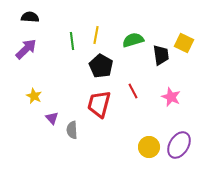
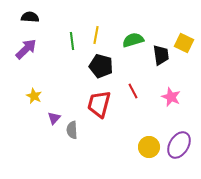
black pentagon: rotated 15 degrees counterclockwise
purple triangle: moved 2 px right; rotated 24 degrees clockwise
